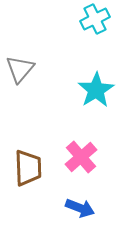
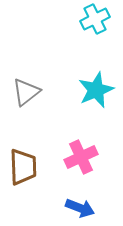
gray triangle: moved 6 px right, 23 px down; rotated 12 degrees clockwise
cyan star: rotated 9 degrees clockwise
pink cross: rotated 16 degrees clockwise
brown trapezoid: moved 5 px left, 1 px up
